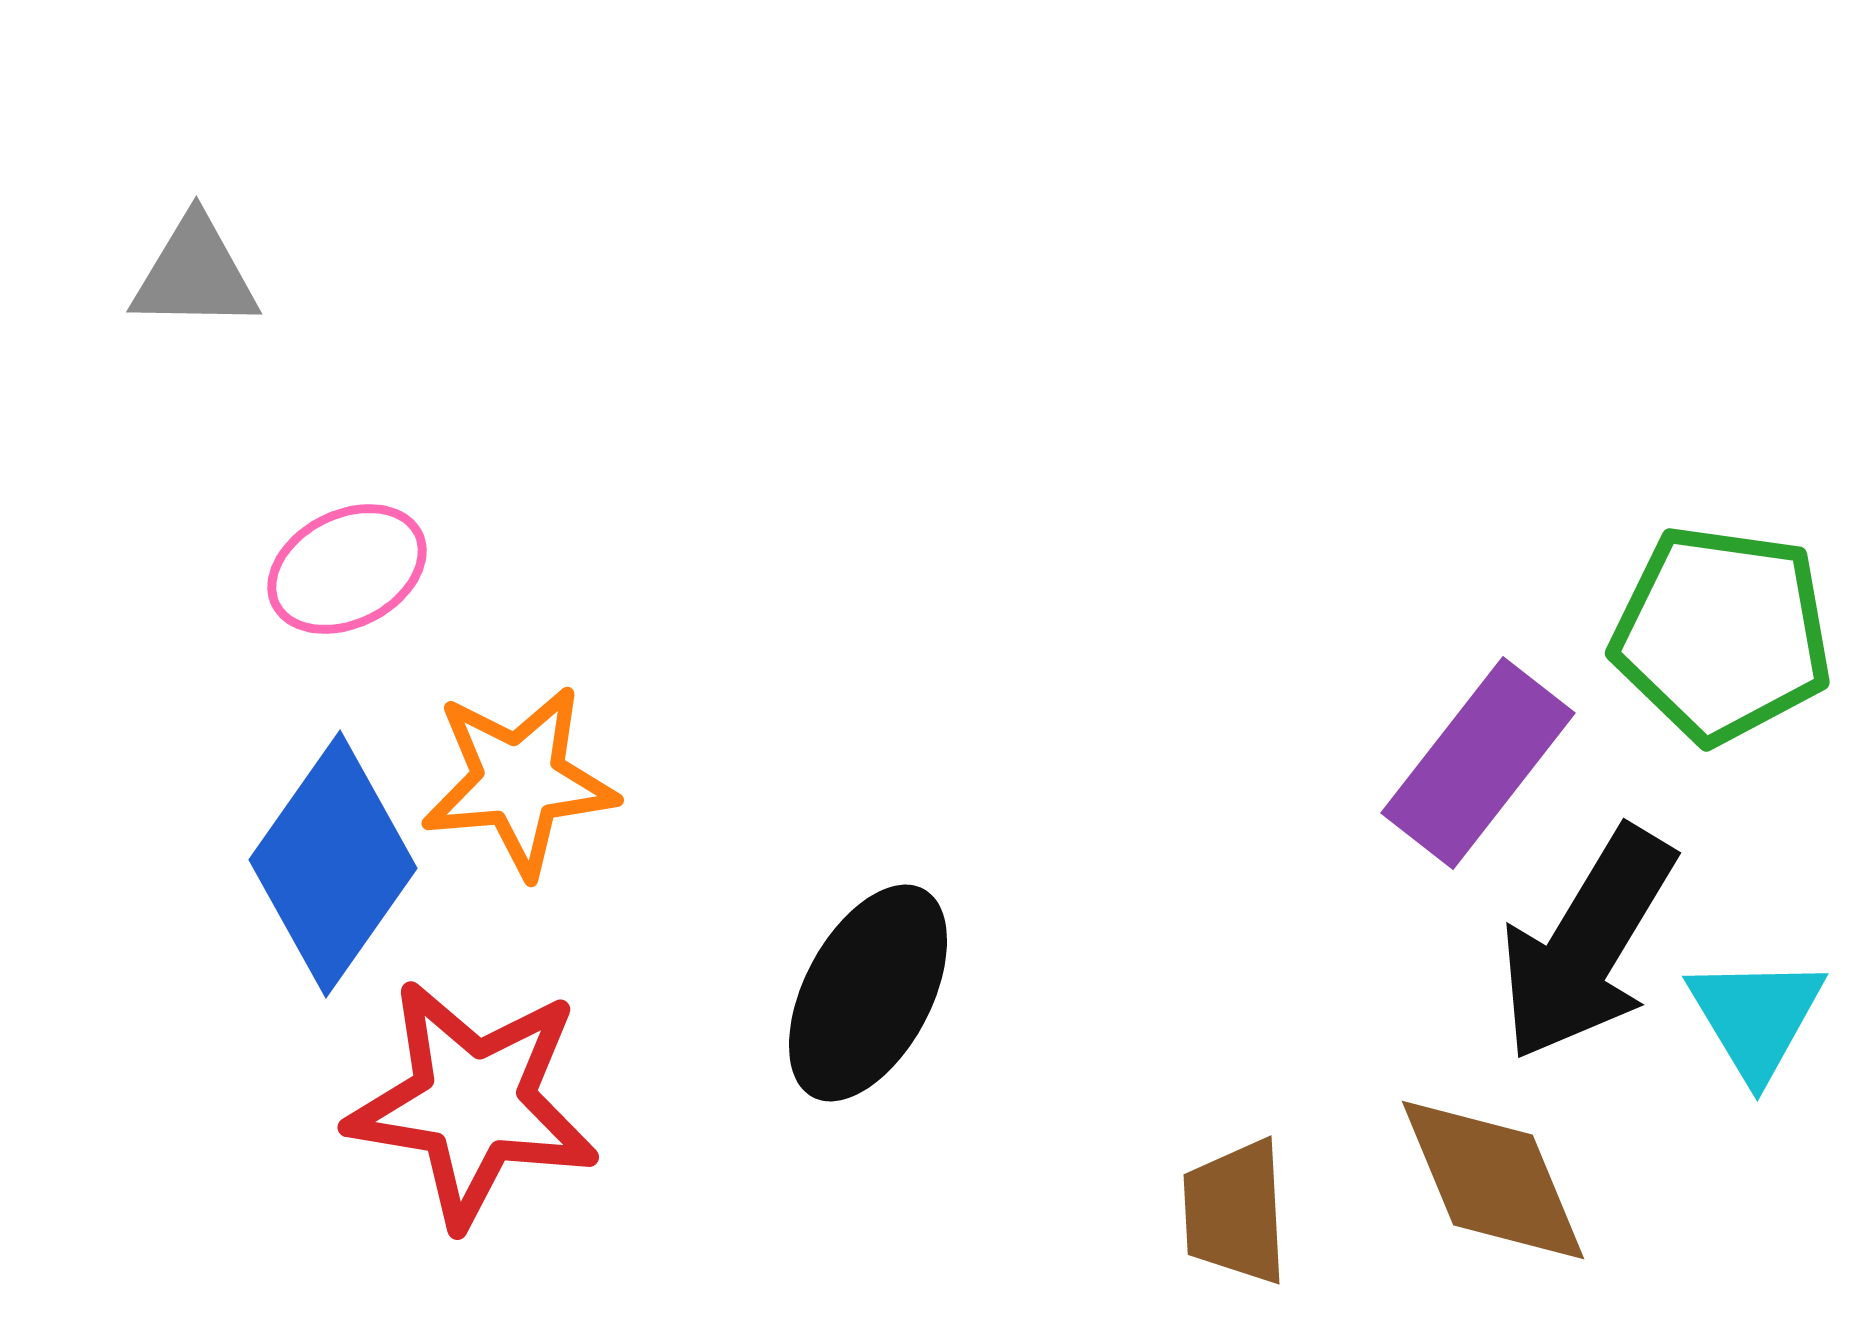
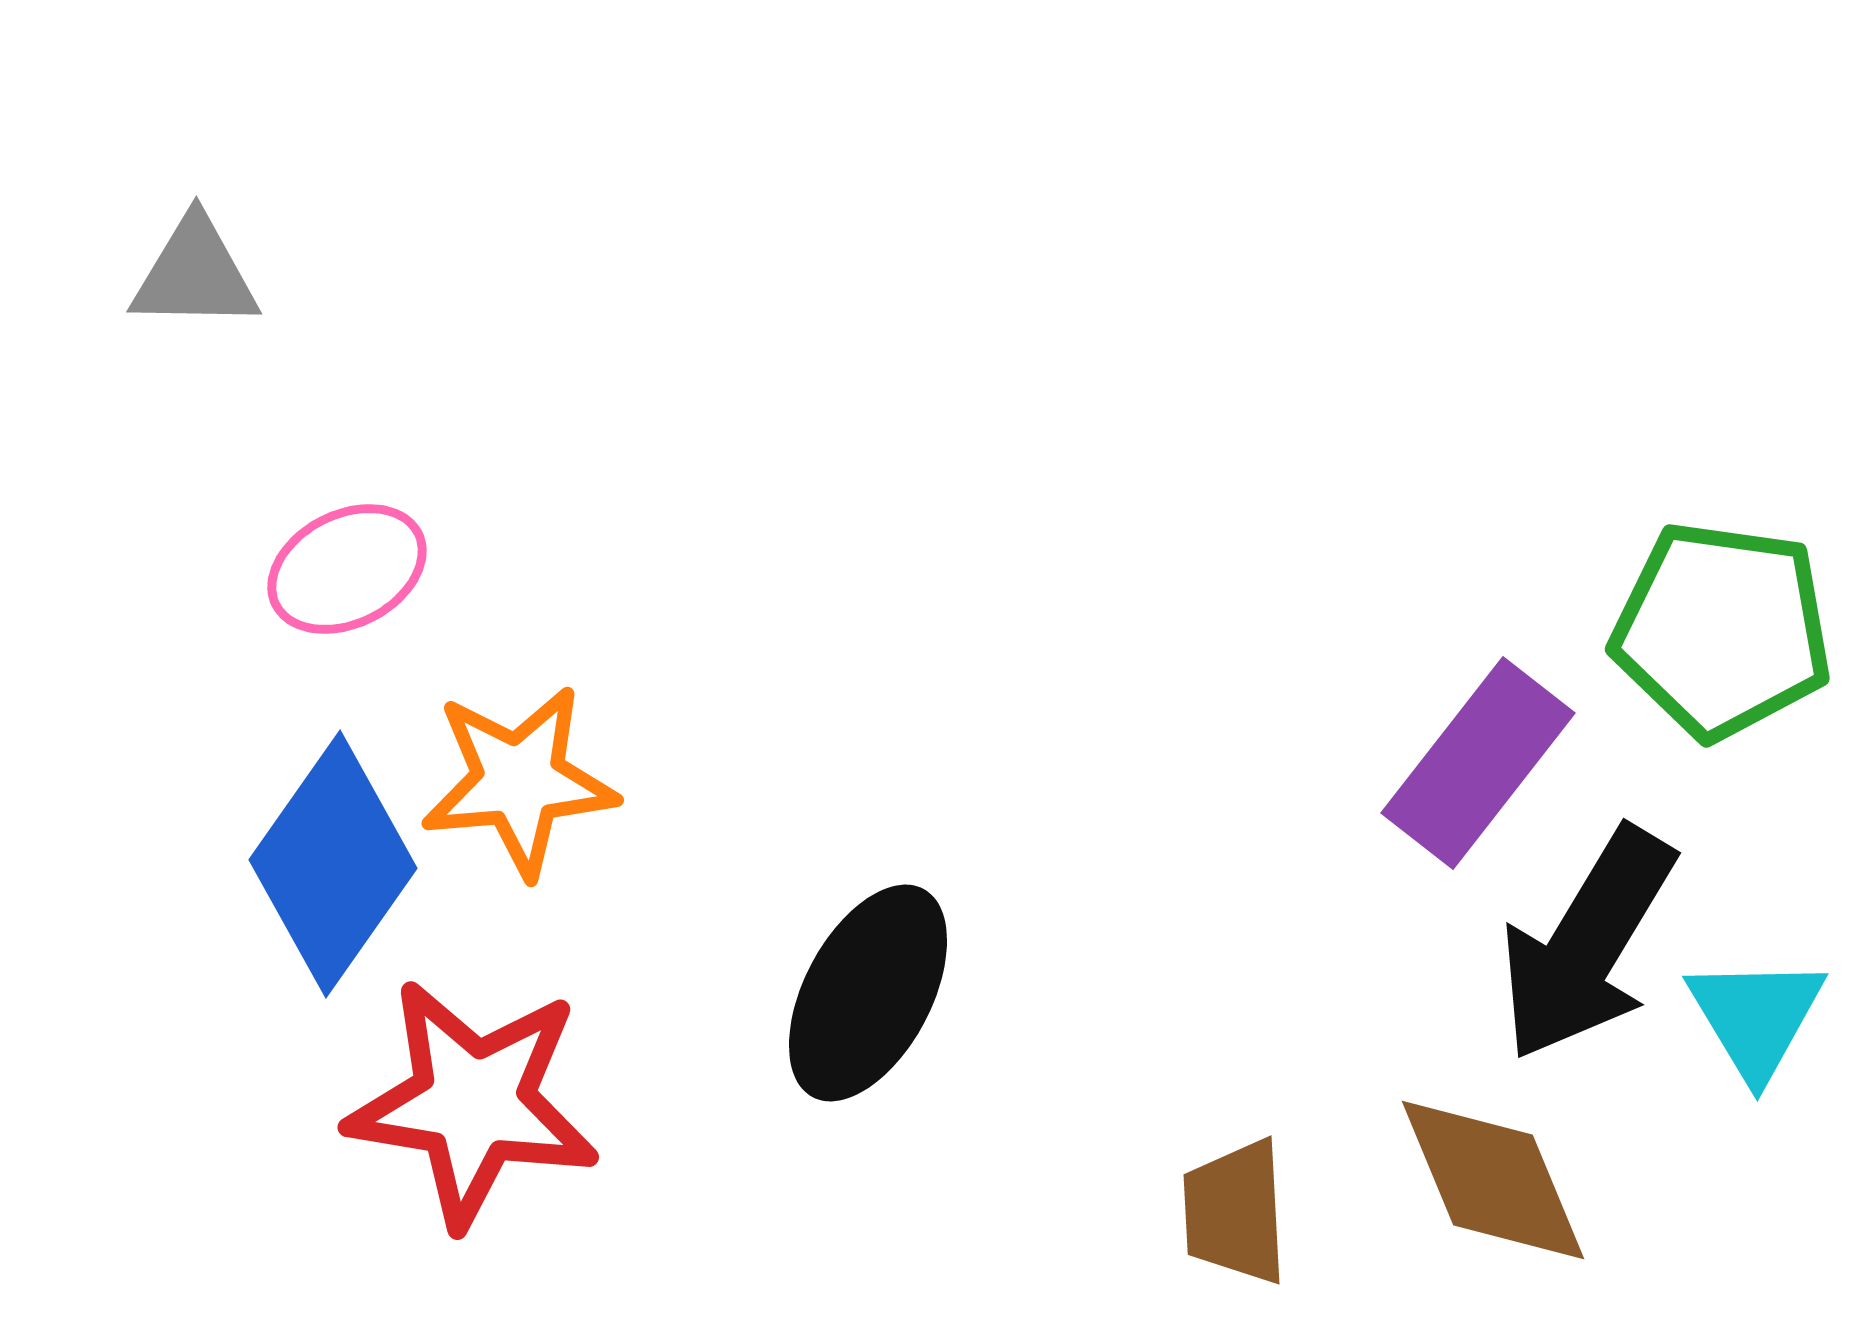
green pentagon: moved 4 px up
